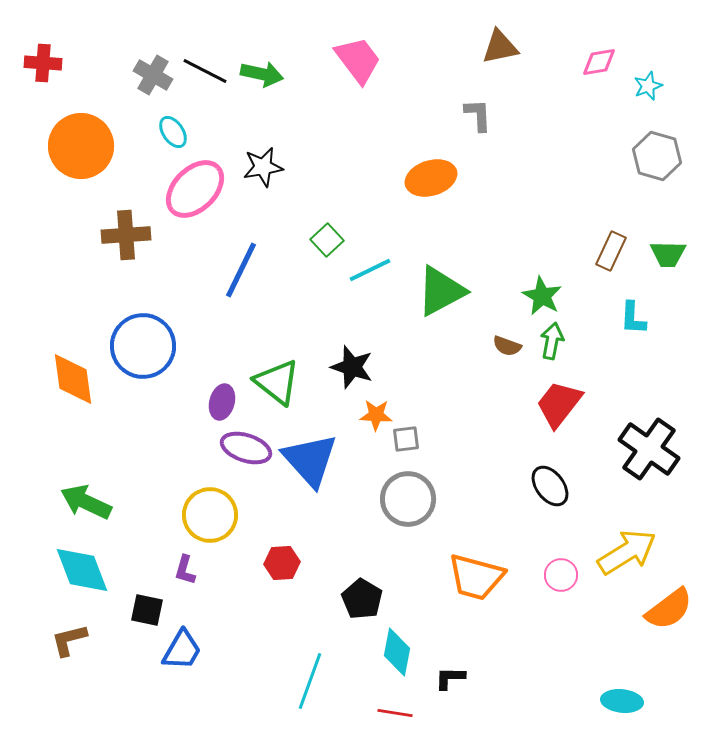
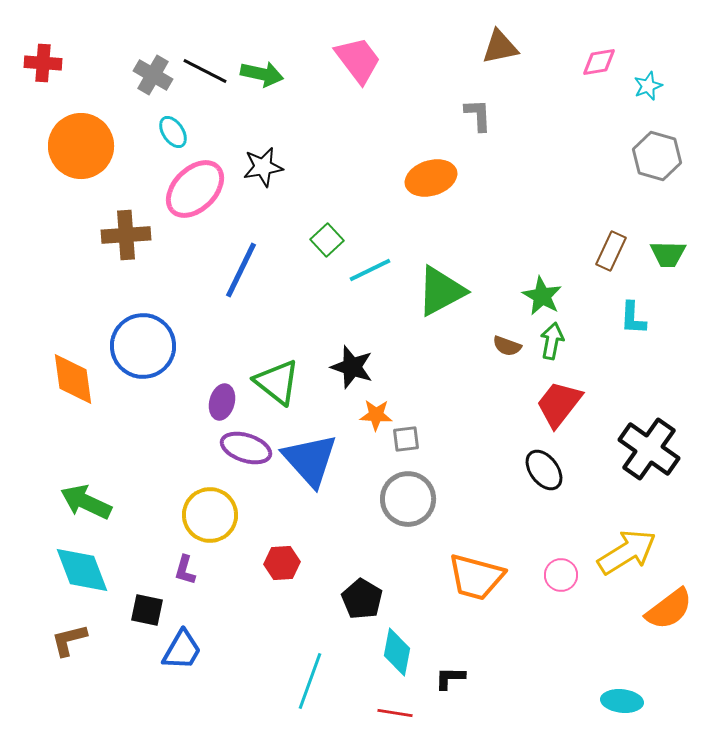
black ellipse at (550, 486): moved 6 px left, 16 px up
